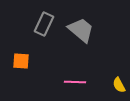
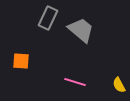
gray rectangle: moved 4 px right, 6 px up
pink line: rotated 15 degrees clockwise
